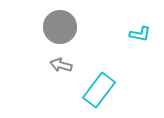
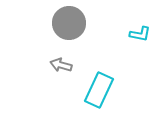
gray circle: moved 9 px right, 4 px up
cyan rectangle: rotated 12 degrees counterclockwise
